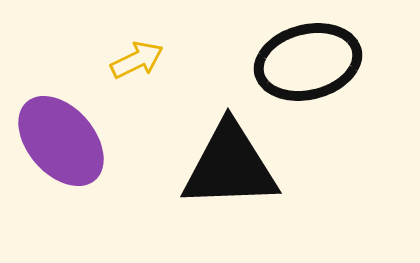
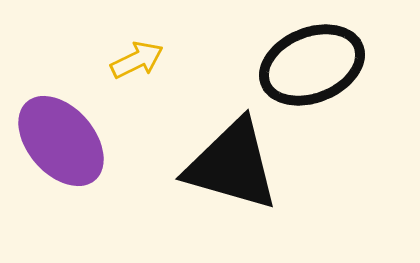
black ellipse: moved 4 px right, 3 px down; rotated 8 degrees counterclockwise
black triangle: moved 2 px right, 1 px up; rotated 18 degrees clockwise
